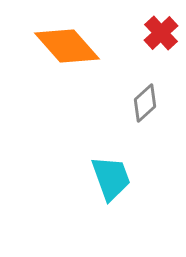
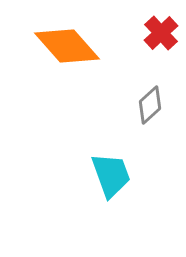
gray diamond: moved 5 px right, 2 px down
cyan trapezoid: moved 3 px up
